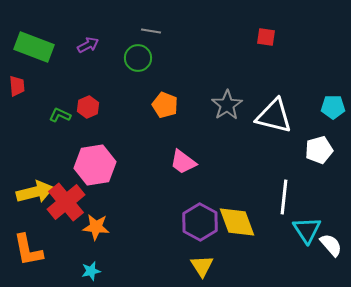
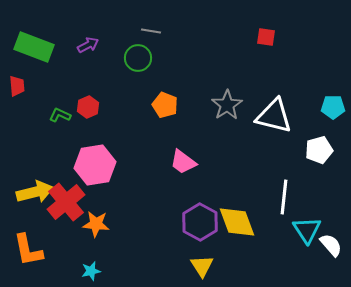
orange star: moved 3 px up
